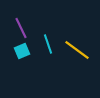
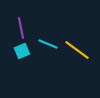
purple line: rotated 15 degrees clockwise
cyan line: rotated 48 degrees counterclockwise
